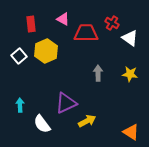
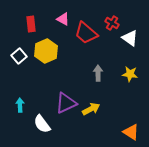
red trapezoid: rotated 140 degrees counterclockwise
yellow arrow: moved 4 px right, 12 px up
